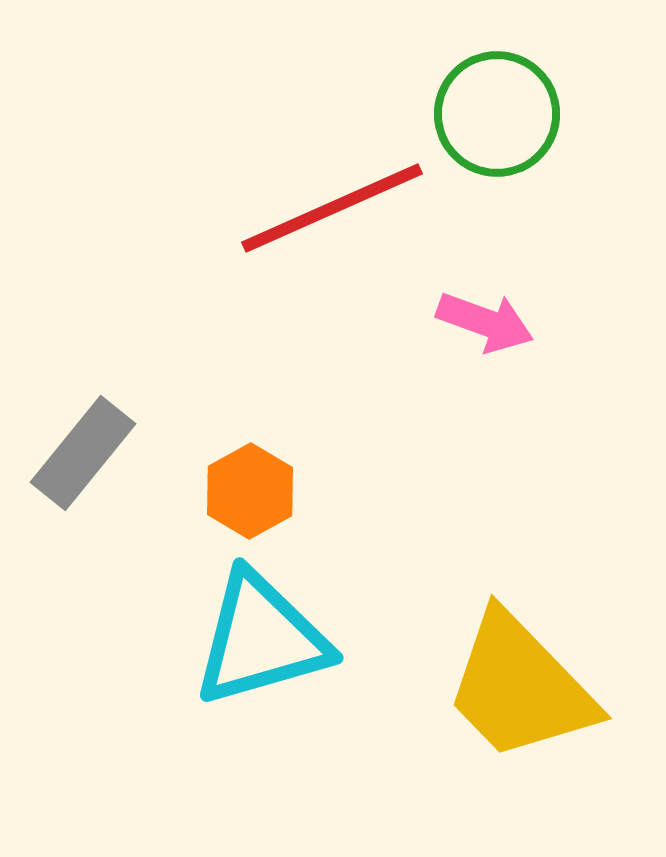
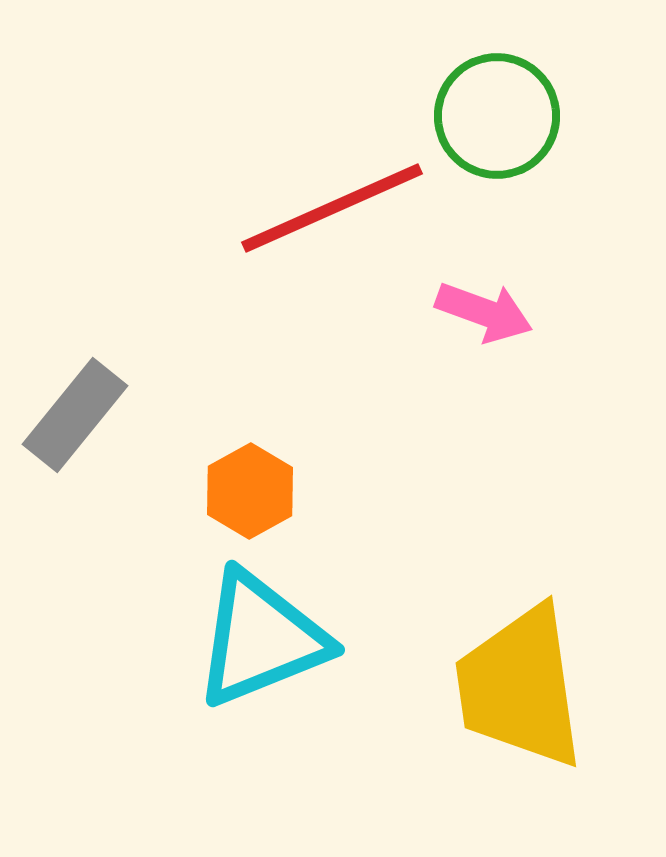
green circle: moved 2 px down
pink arrow: moved 1 px left, 10 px up
gray rectangle: moved 8 px left, 38 px up
cyan triangle: rotated 6 degrees counterclockwise
yellow trapezoid: rotated 36 degrees clockwise
